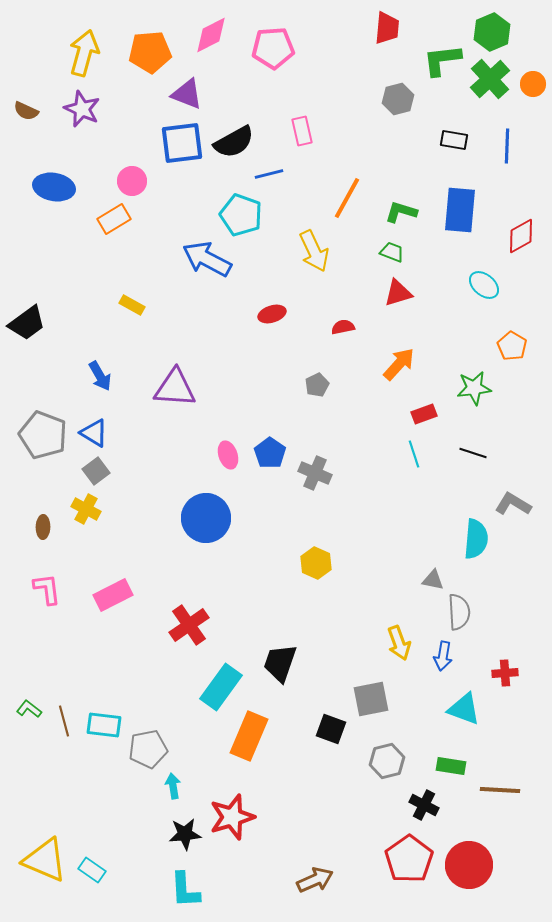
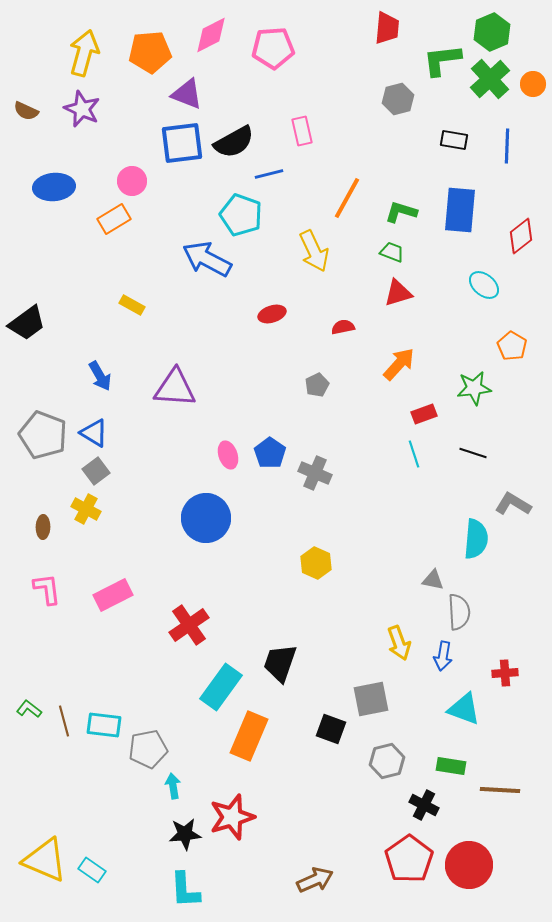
blue ellipse at (54, 187): rotated 15 degrees counterclockwise
red diamond at (521, 236): rotated 9 degrees counterclockwise
